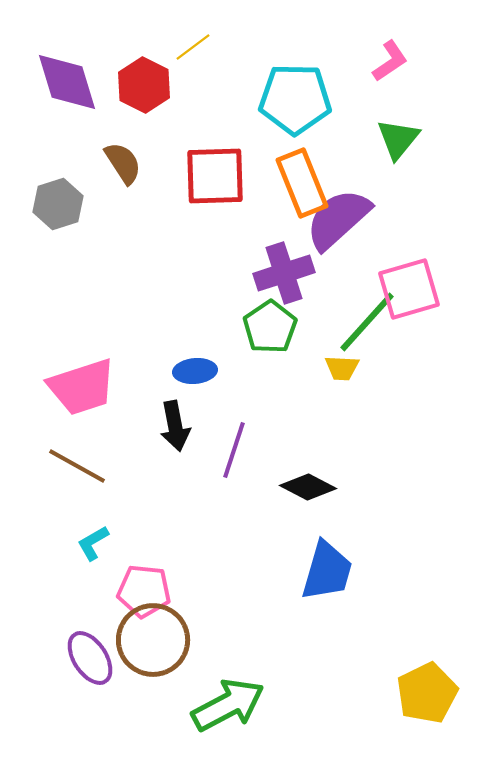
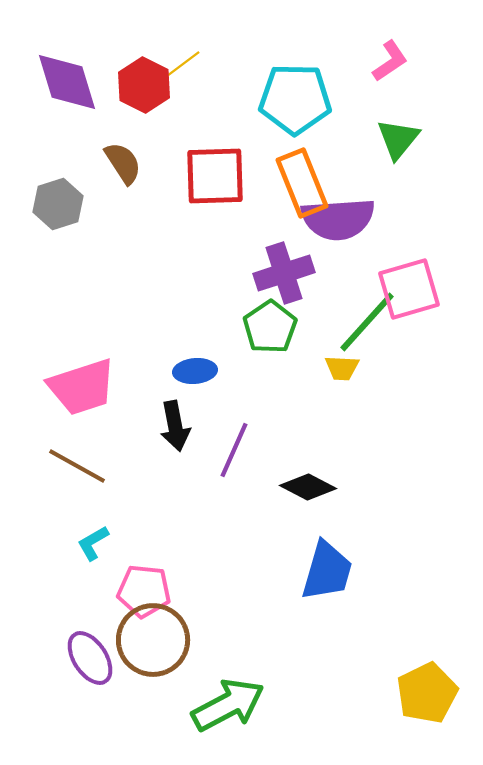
yellow line: moved 10 px left, 17 px down
purple semicircle: rotated 142 degrees counterclockwise
purple line: rotated 6 degrees clockwise
